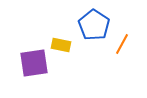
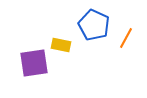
blue pentagon: rotated 8 degrees counterclockwise
orange line: moved 4 px right, 6 px up
